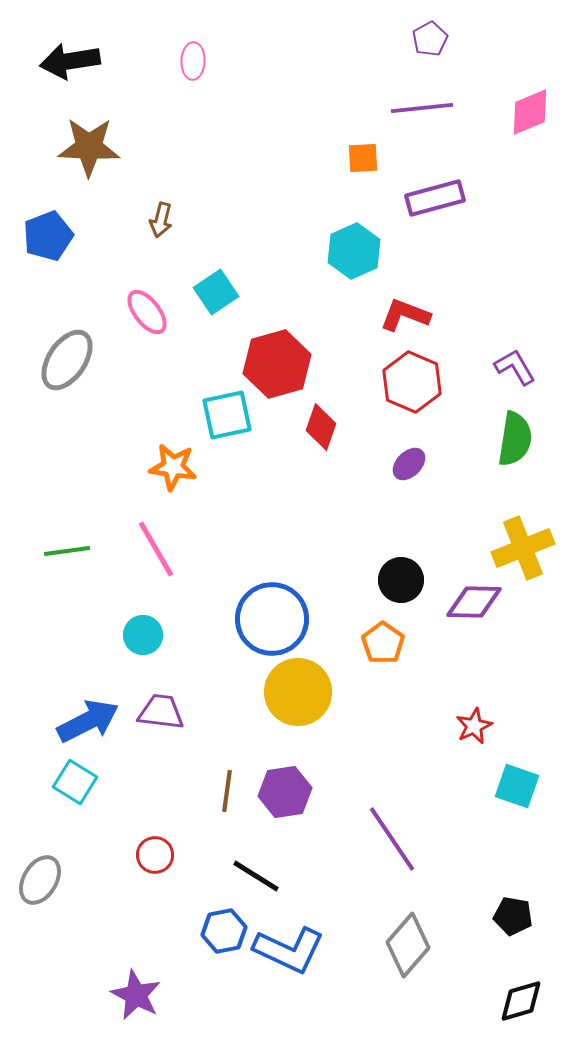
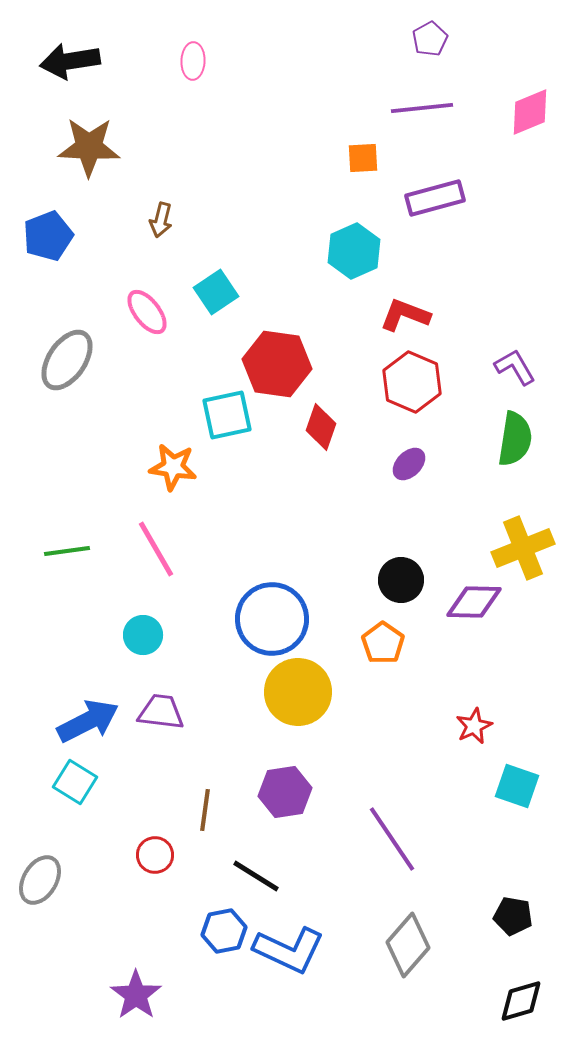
red hexagon at (277, 364): rotated 24 degrees clockwise
brown line at (227, 791): moved 22 px left, 19 px down
purple star at (136, 995): rotated 9 degrees clockwise
